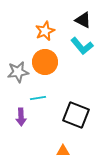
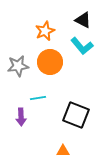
orange circle: moved 5 px right
gray star: moved 6 px up
